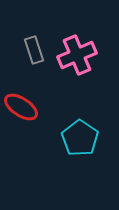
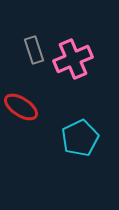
pink cross: moved 4 px left, 4 px down
cyan pentagon: rotated 12 degrees clockwise
